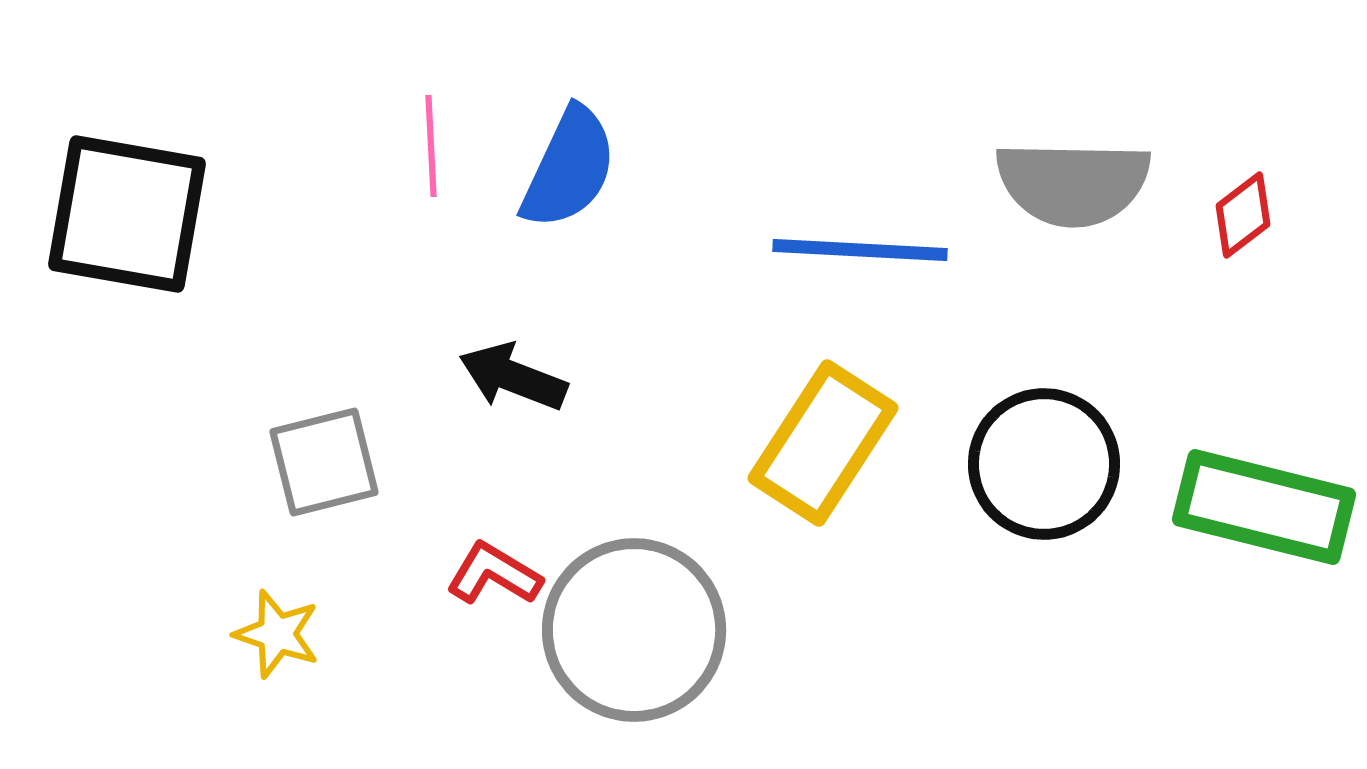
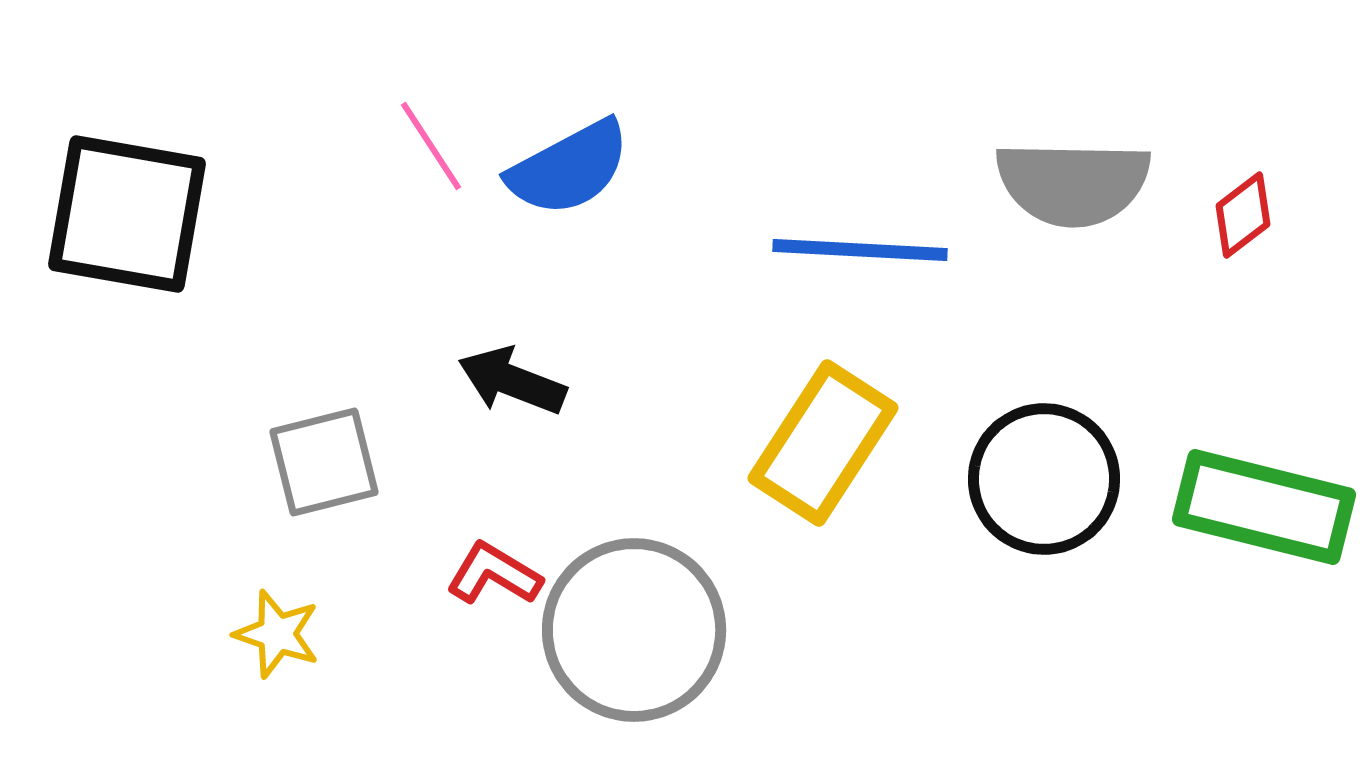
pink line: rotated 30 degrees counterclockwise
blue semicircle: rotated 37 degrees clockwise
black arrow: moved 1 px left, 4 px down
black circle: moved 15 px down
